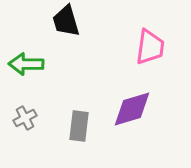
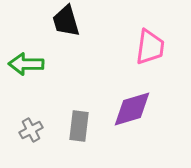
gray cross: moved 6 px right, 12 px down
